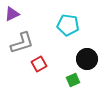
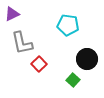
gray L-shape: rotated 95 degrees clockwise
red square: rotated 14 degrees counterclockwise
green square: rotated 24 degrees counterclockwise
